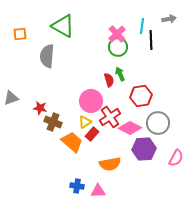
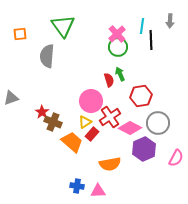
gray arrow: moved 1 px right, 2 px down; rotated 104 degrees clockwise
green triangle: rotated 25 degrees clockwise
red star: moved 2 px right, 4 px down; rotated 24 degrees clockwise
purple hexagon: rotated 20 degrees counterclockwise
